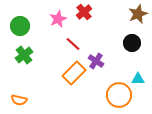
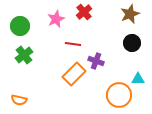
brown star: moved 8 px left
pink star: moved 2 px left
red line: rotated 35 degrees counterclockwise
purple cross: rotated 14 degrees counterclockwise
orange rectangle: moved 1 px down
